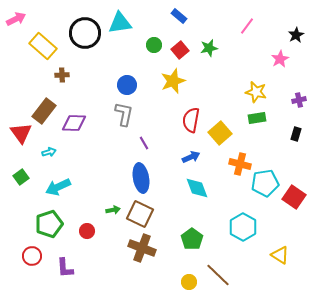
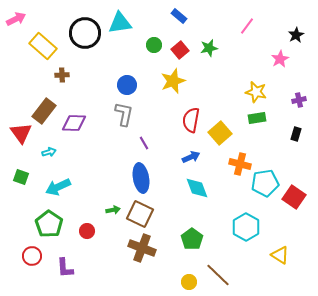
green square at (21, 177): rotated 35 degrees counterclockwise
green pentagon at (49, 224): rotated 20 degrees counterclockwise
cyan hexagon at (243, 227): moved 3 px right
